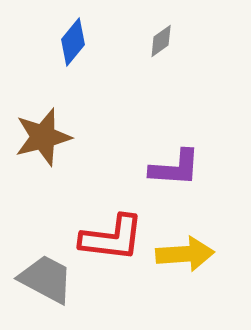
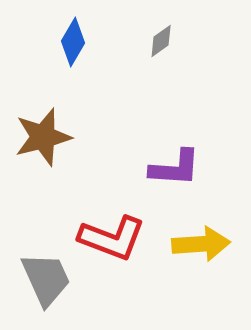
blue diamond: rotated 9 degrees counterclockwise
red L-shape: rotated 14 degrees clockwise
yellow arrow: moved 16 px right, 10 px up
gray trapezoid: rotated 38 degrees clockwise
